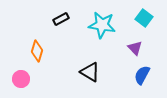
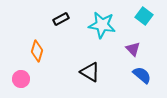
cyan square: moved 2 px up
purple triangle: moved 2 px left, 1 px down
blue semicircle: rotated 102 degrees clockwise
